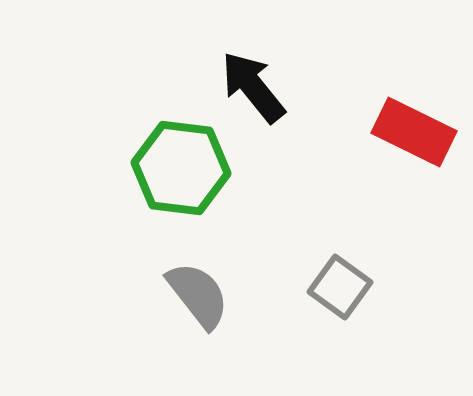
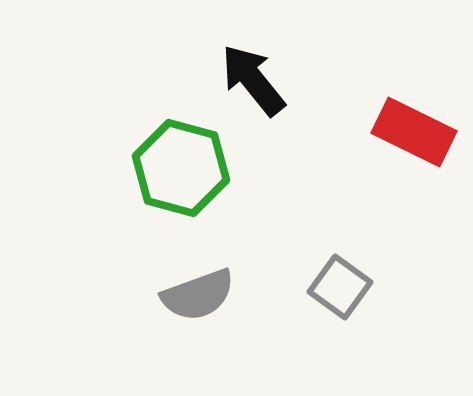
black arrow: moved 7 px up
green hexagon: rotated 8 degrees clockwise
gray semicircle: rotated 108 degrees clockwise
